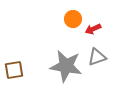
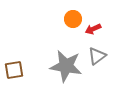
gray triangle: moved 1 px up; rotated 18 degrees counterclockwise
